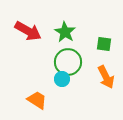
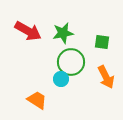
green star: moved 2 px left, 1 px down; rotated 30 degrees clockwise
green square: moved 2 px left, 2 px up
green circle: moved 3 px right
cyan circle: moved 1 px left
